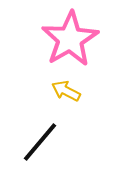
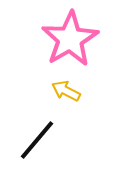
black line: moved 3 px left, 2 px up
